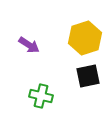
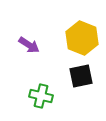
yellow hexagon: moved 3 px left; rotated 20 degrees counterclockwise
black square: moved 7 px left
